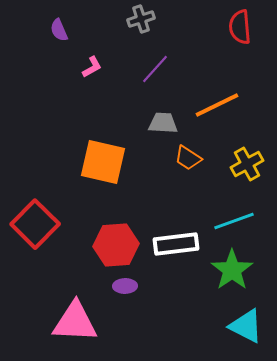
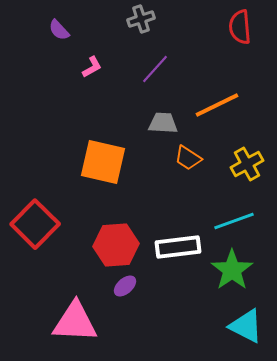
purple semicircle: rotated 20 degrees counterclockwise
white rectangle: moved 2 px right, 3 px down
purple ellipse: rotated 40 degrees counterclockwise
